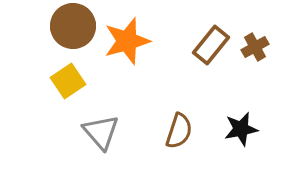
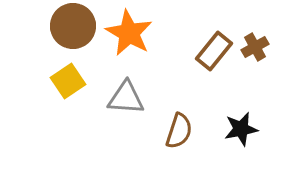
orange star: moved 2 px right, 8 px up; rotated 27 degrees counterclockwise
brown rectangle: moved 3 px right, 6 px down
gray triangle: moved 25 px right, 34 px up; rotated 45 degrees counterclockwise
